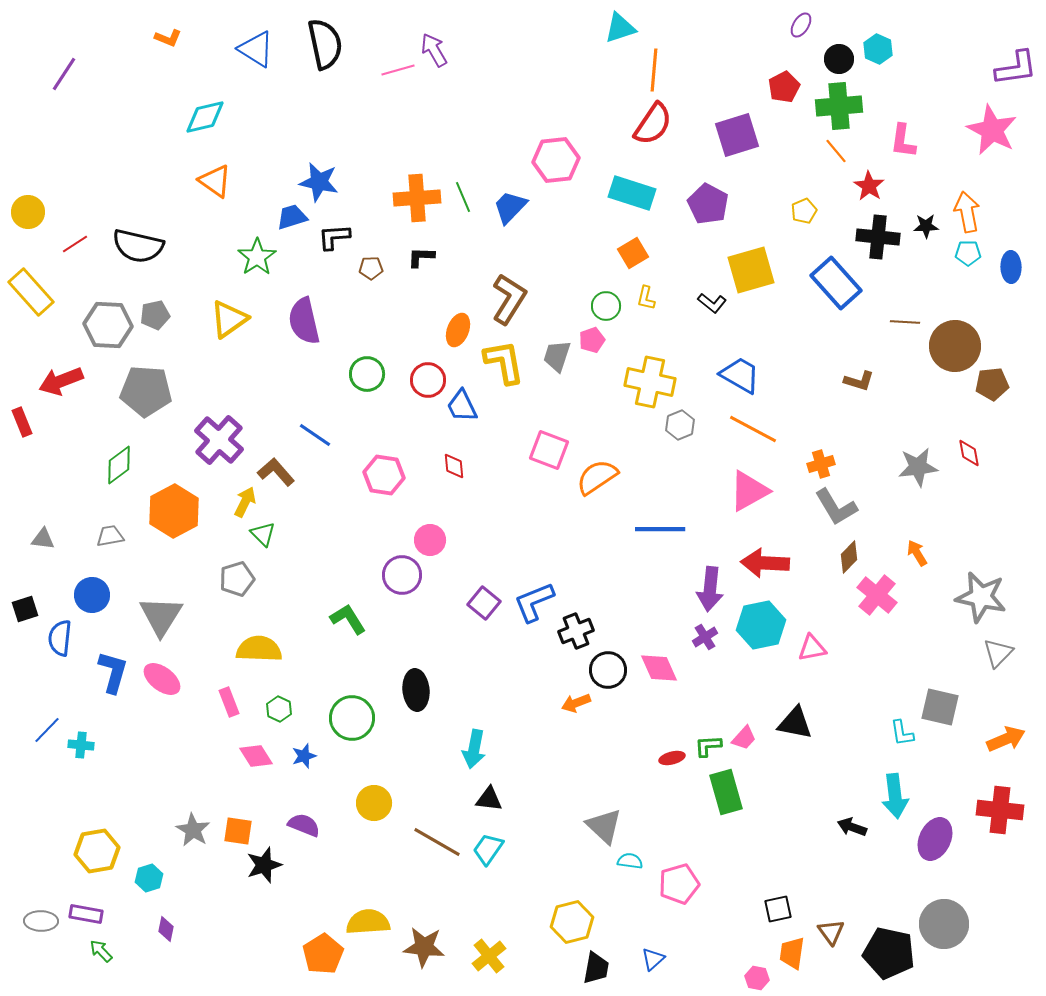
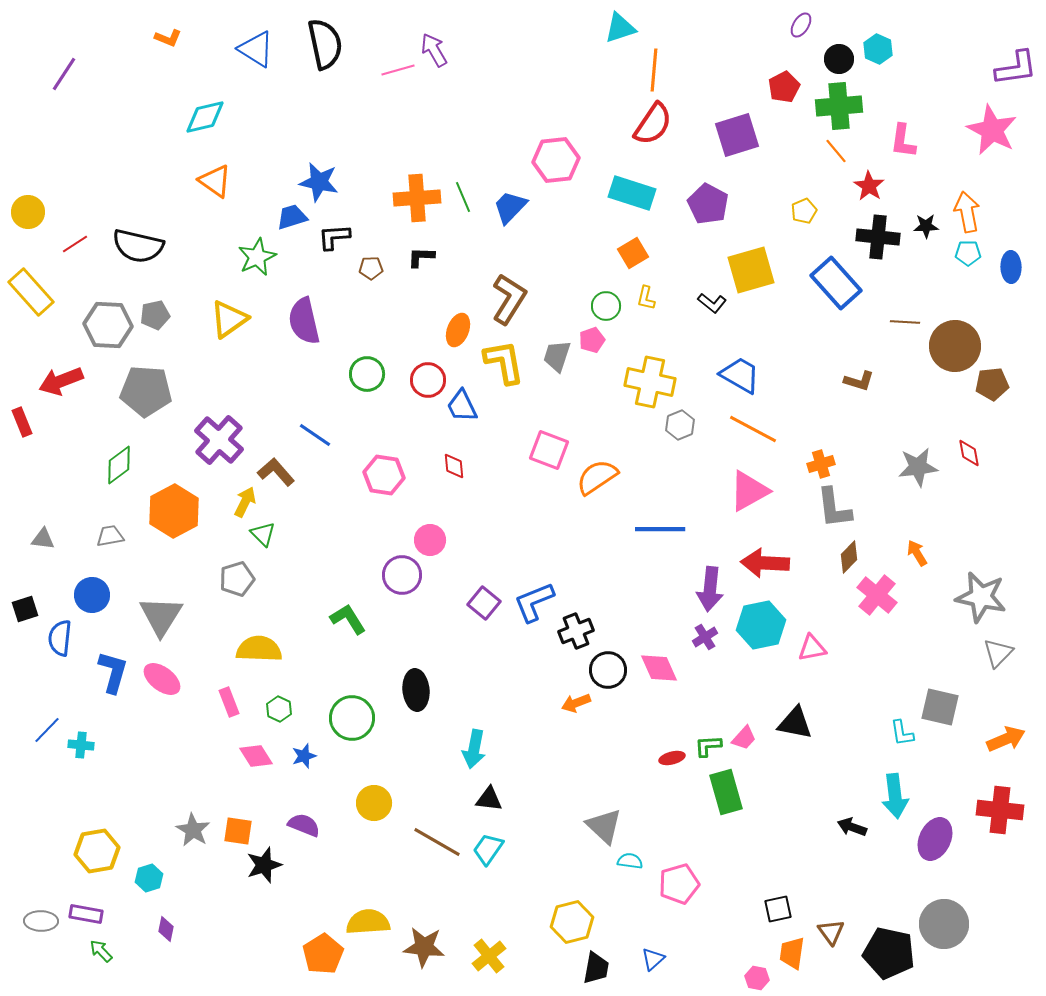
green star at (257, 257): rotated 9 degrees clockwise
gray L-shape at (836, 507): moved 2 px left, 1 px down; rotated 24 degrees clockwise
